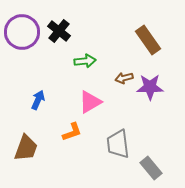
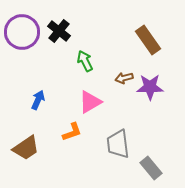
green arrow: rotated 110 degrees counterclockwise
brown trapezoid: rotated 36 degrees clockwise
